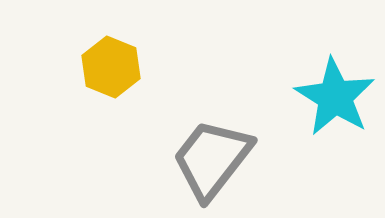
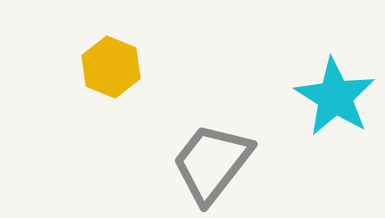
gray trapezoid: moved 4 px down
